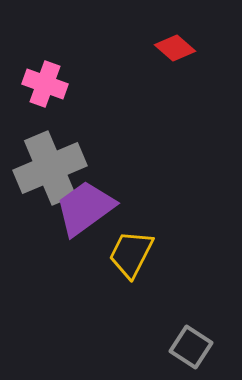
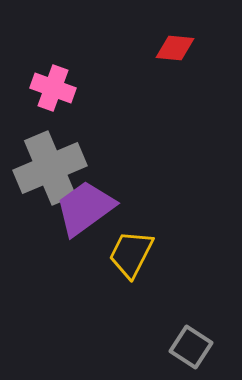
red diamond: rotated 36 degrees counterclockwise
pink cross: moved 8 px right, 4 px down
